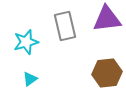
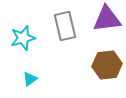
cyan star: moved 3 px left, 4 px up
brown hexagon: moved 8 px up
